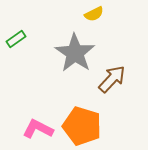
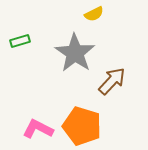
green rectangle: moved 4 px right, 2 px down; rotated 18 degrees clockwise
brown arrow: moved 2 px down
